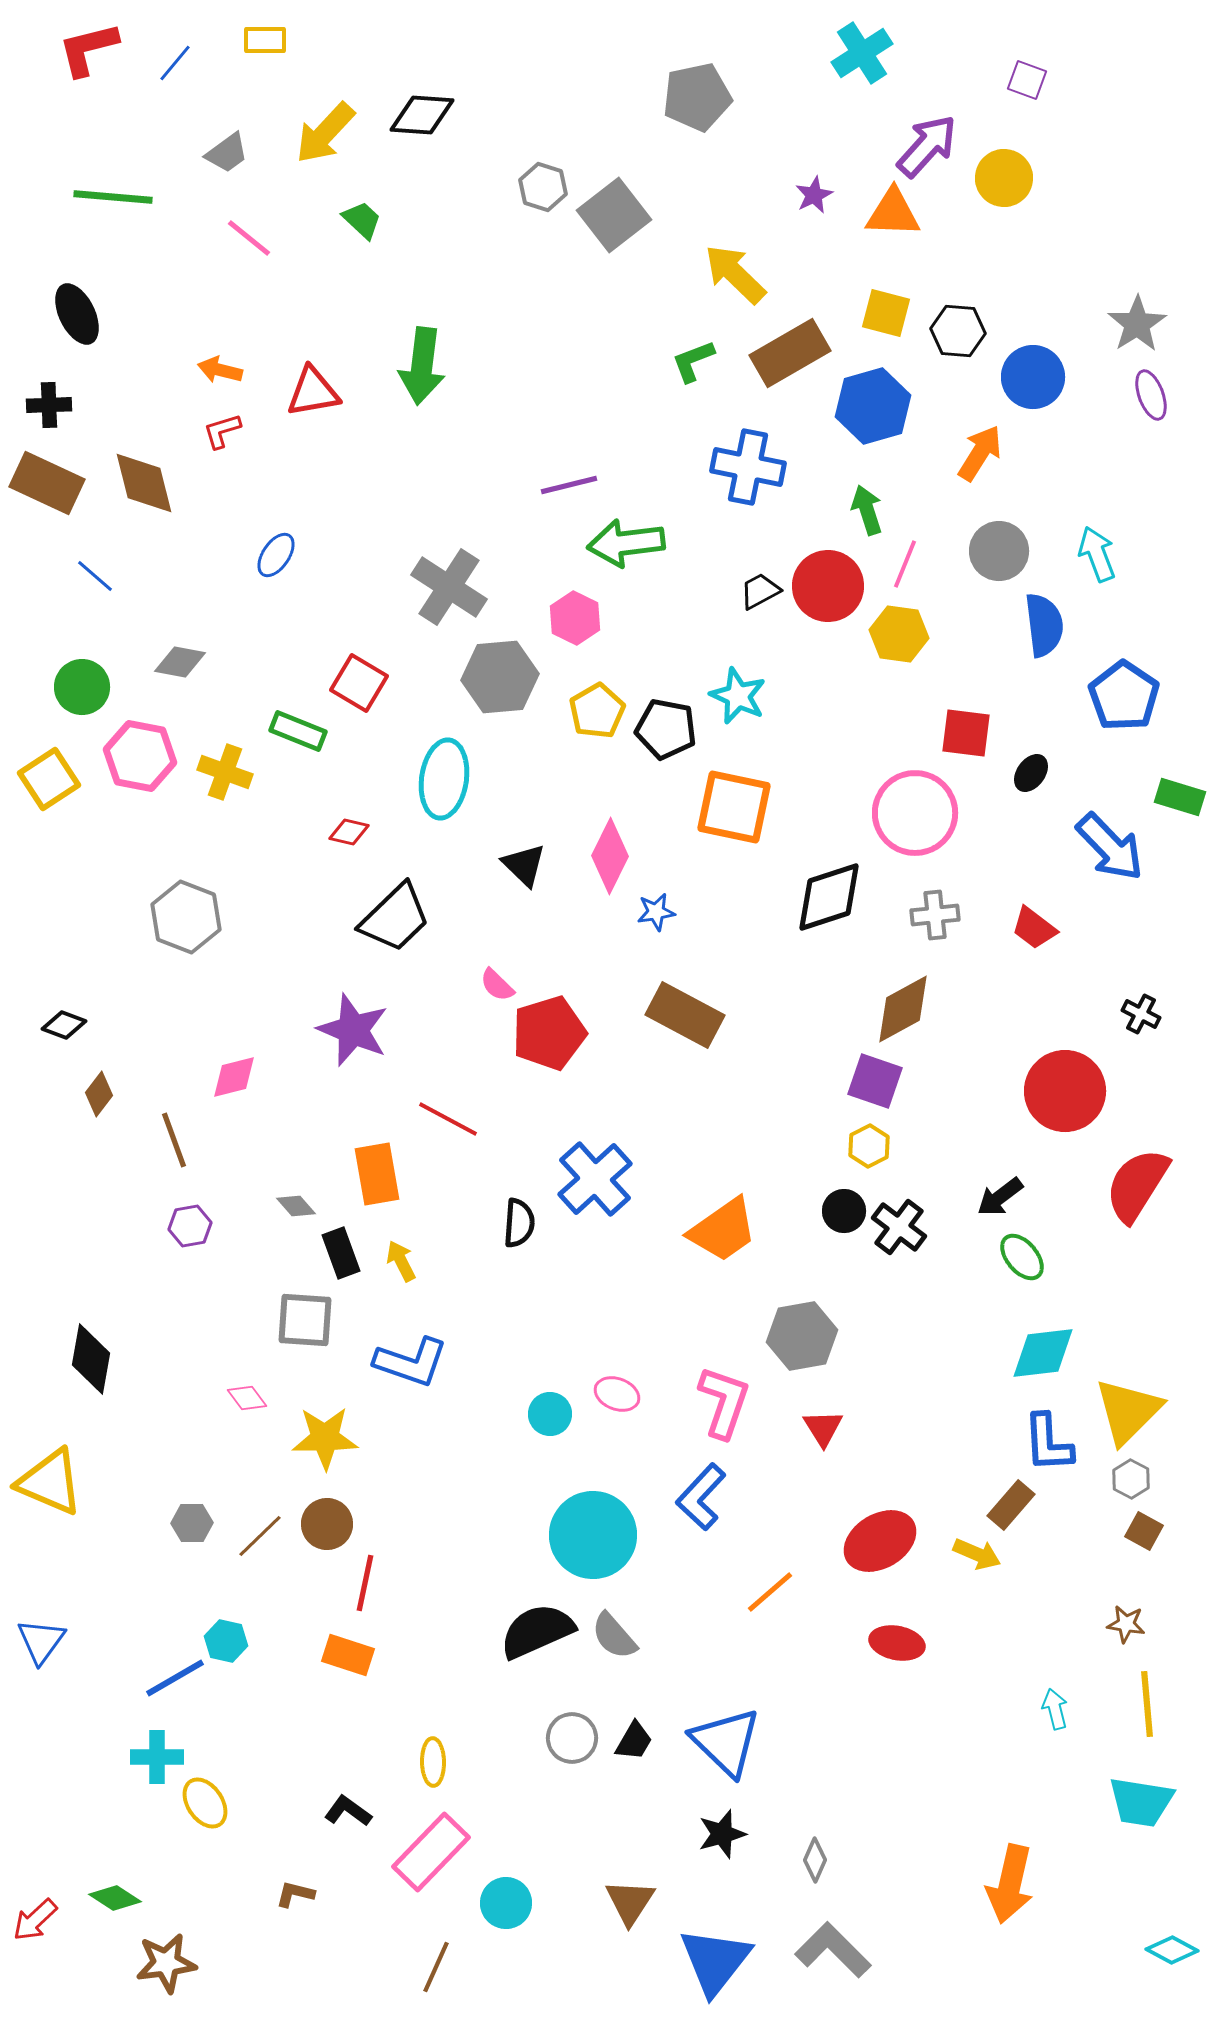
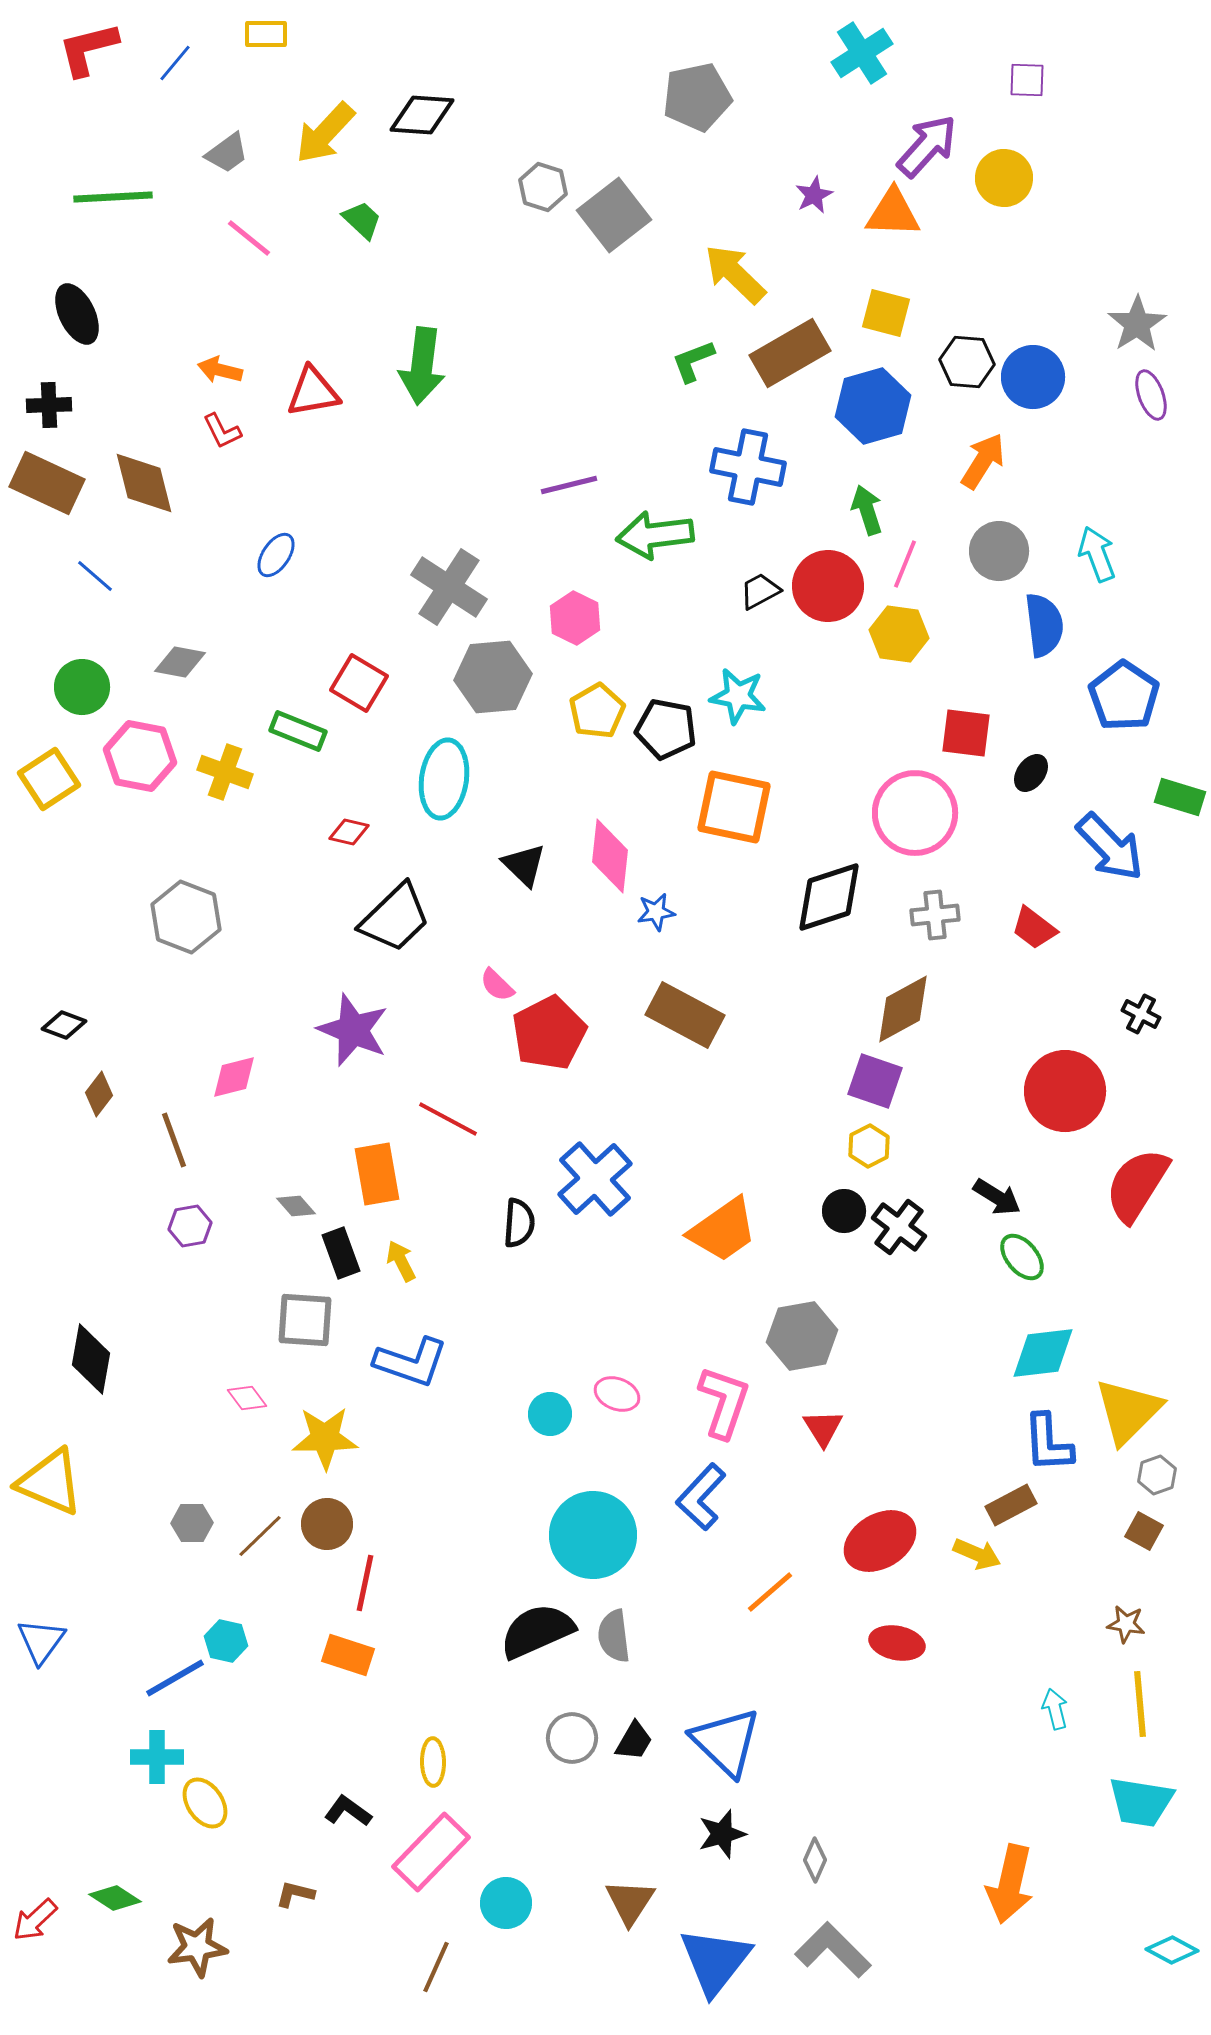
yellow rectangle at (265, 40): moved 1 px right, 6 px up
purple square at (1027, 80): rotated 18 degrees counterclockwise
green line at (113, 197): rotated 8 degrees counterclockwise
black hexagon at (958, 331): moved 9 px right, 31 px down
red L-shape at (222, 431): rotated 99 degrees counterclockwise
orange arrow at (980, 453): moved 3 px right, 8 px down
green arrow at (626, 543): moved 29 px right, 8 px up
gray hexagon at (500, 677): moved 7 px left
cyan star at (738, 696): rotated 14 degrees counterclockwise
pink diamond at (610, 856): rotated 20 degrees counterclockwise
red pentagon at (549, 1033): rotated 10 degrees counterclockwise
black arrow at (1000, 1197): moved 3 px left; rotated 111 degrees counterclockwise
gray hexagon at (1131, 1479): moved 26 px right, 4 px up; rotated 12 degrees clockwise
brown rectangle at (1011, 1505): rotated 21 degrees clockwise
gray semicircle at (614, 1636): rotated 34 degrees clockwise
yellow line at (1147, 1704): moved 7 px left
brown star at (166, 1963): moved 31 px right, 16 px up
